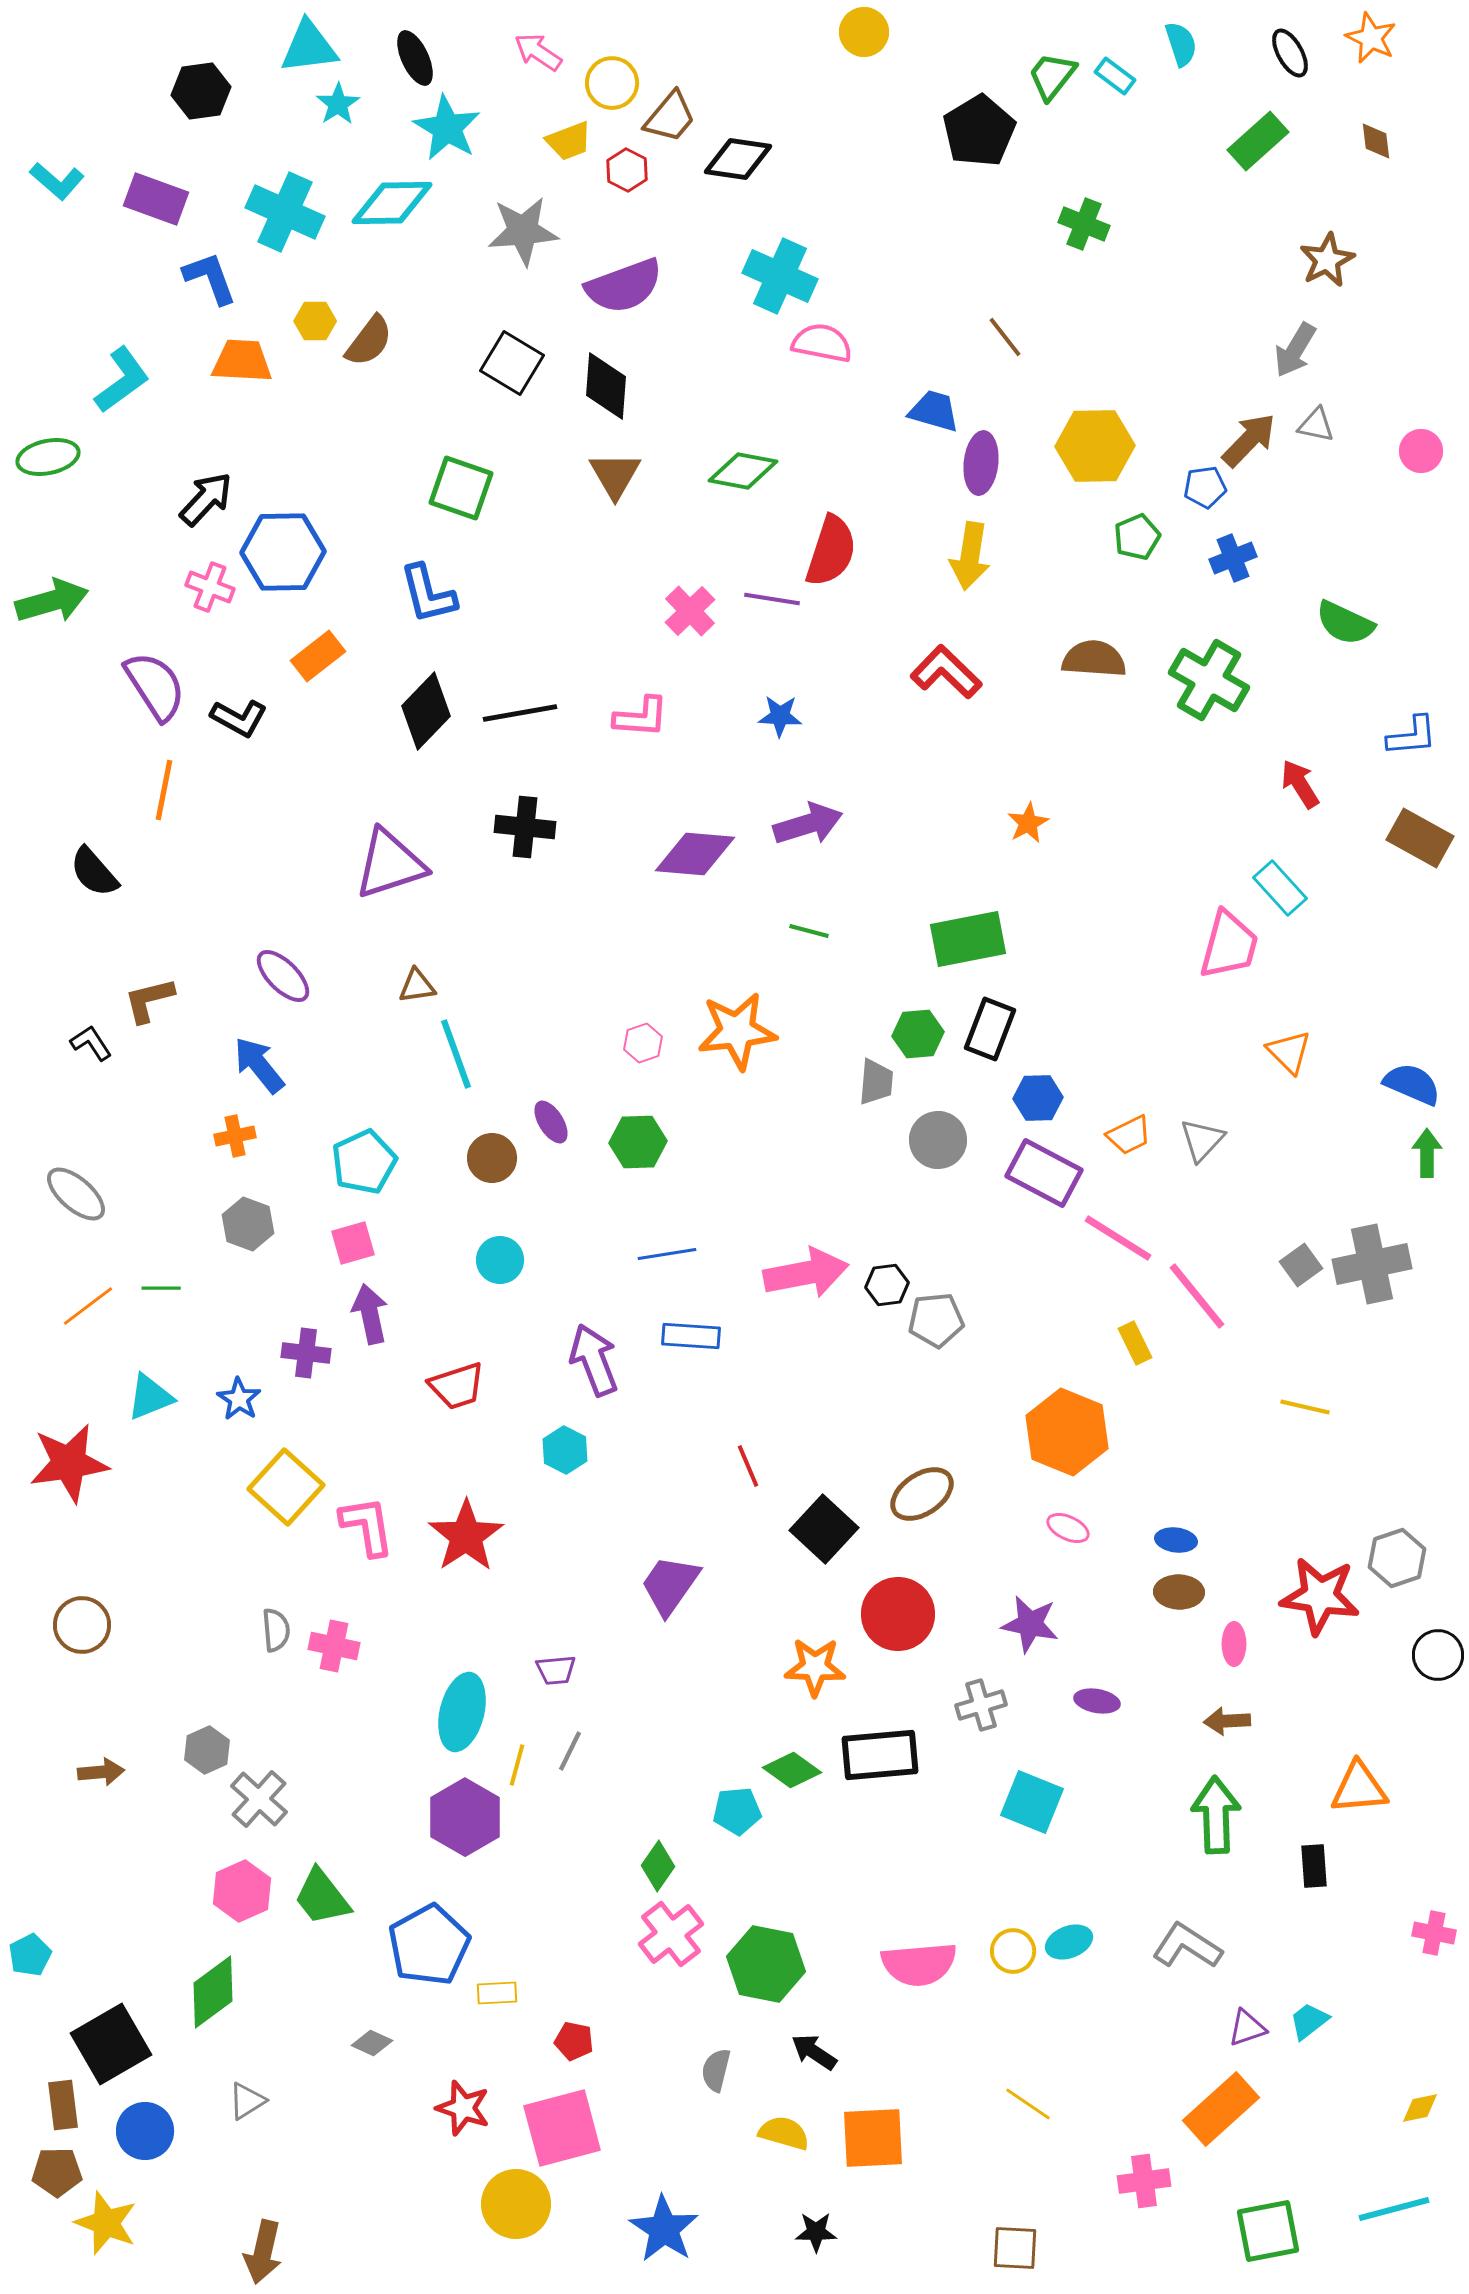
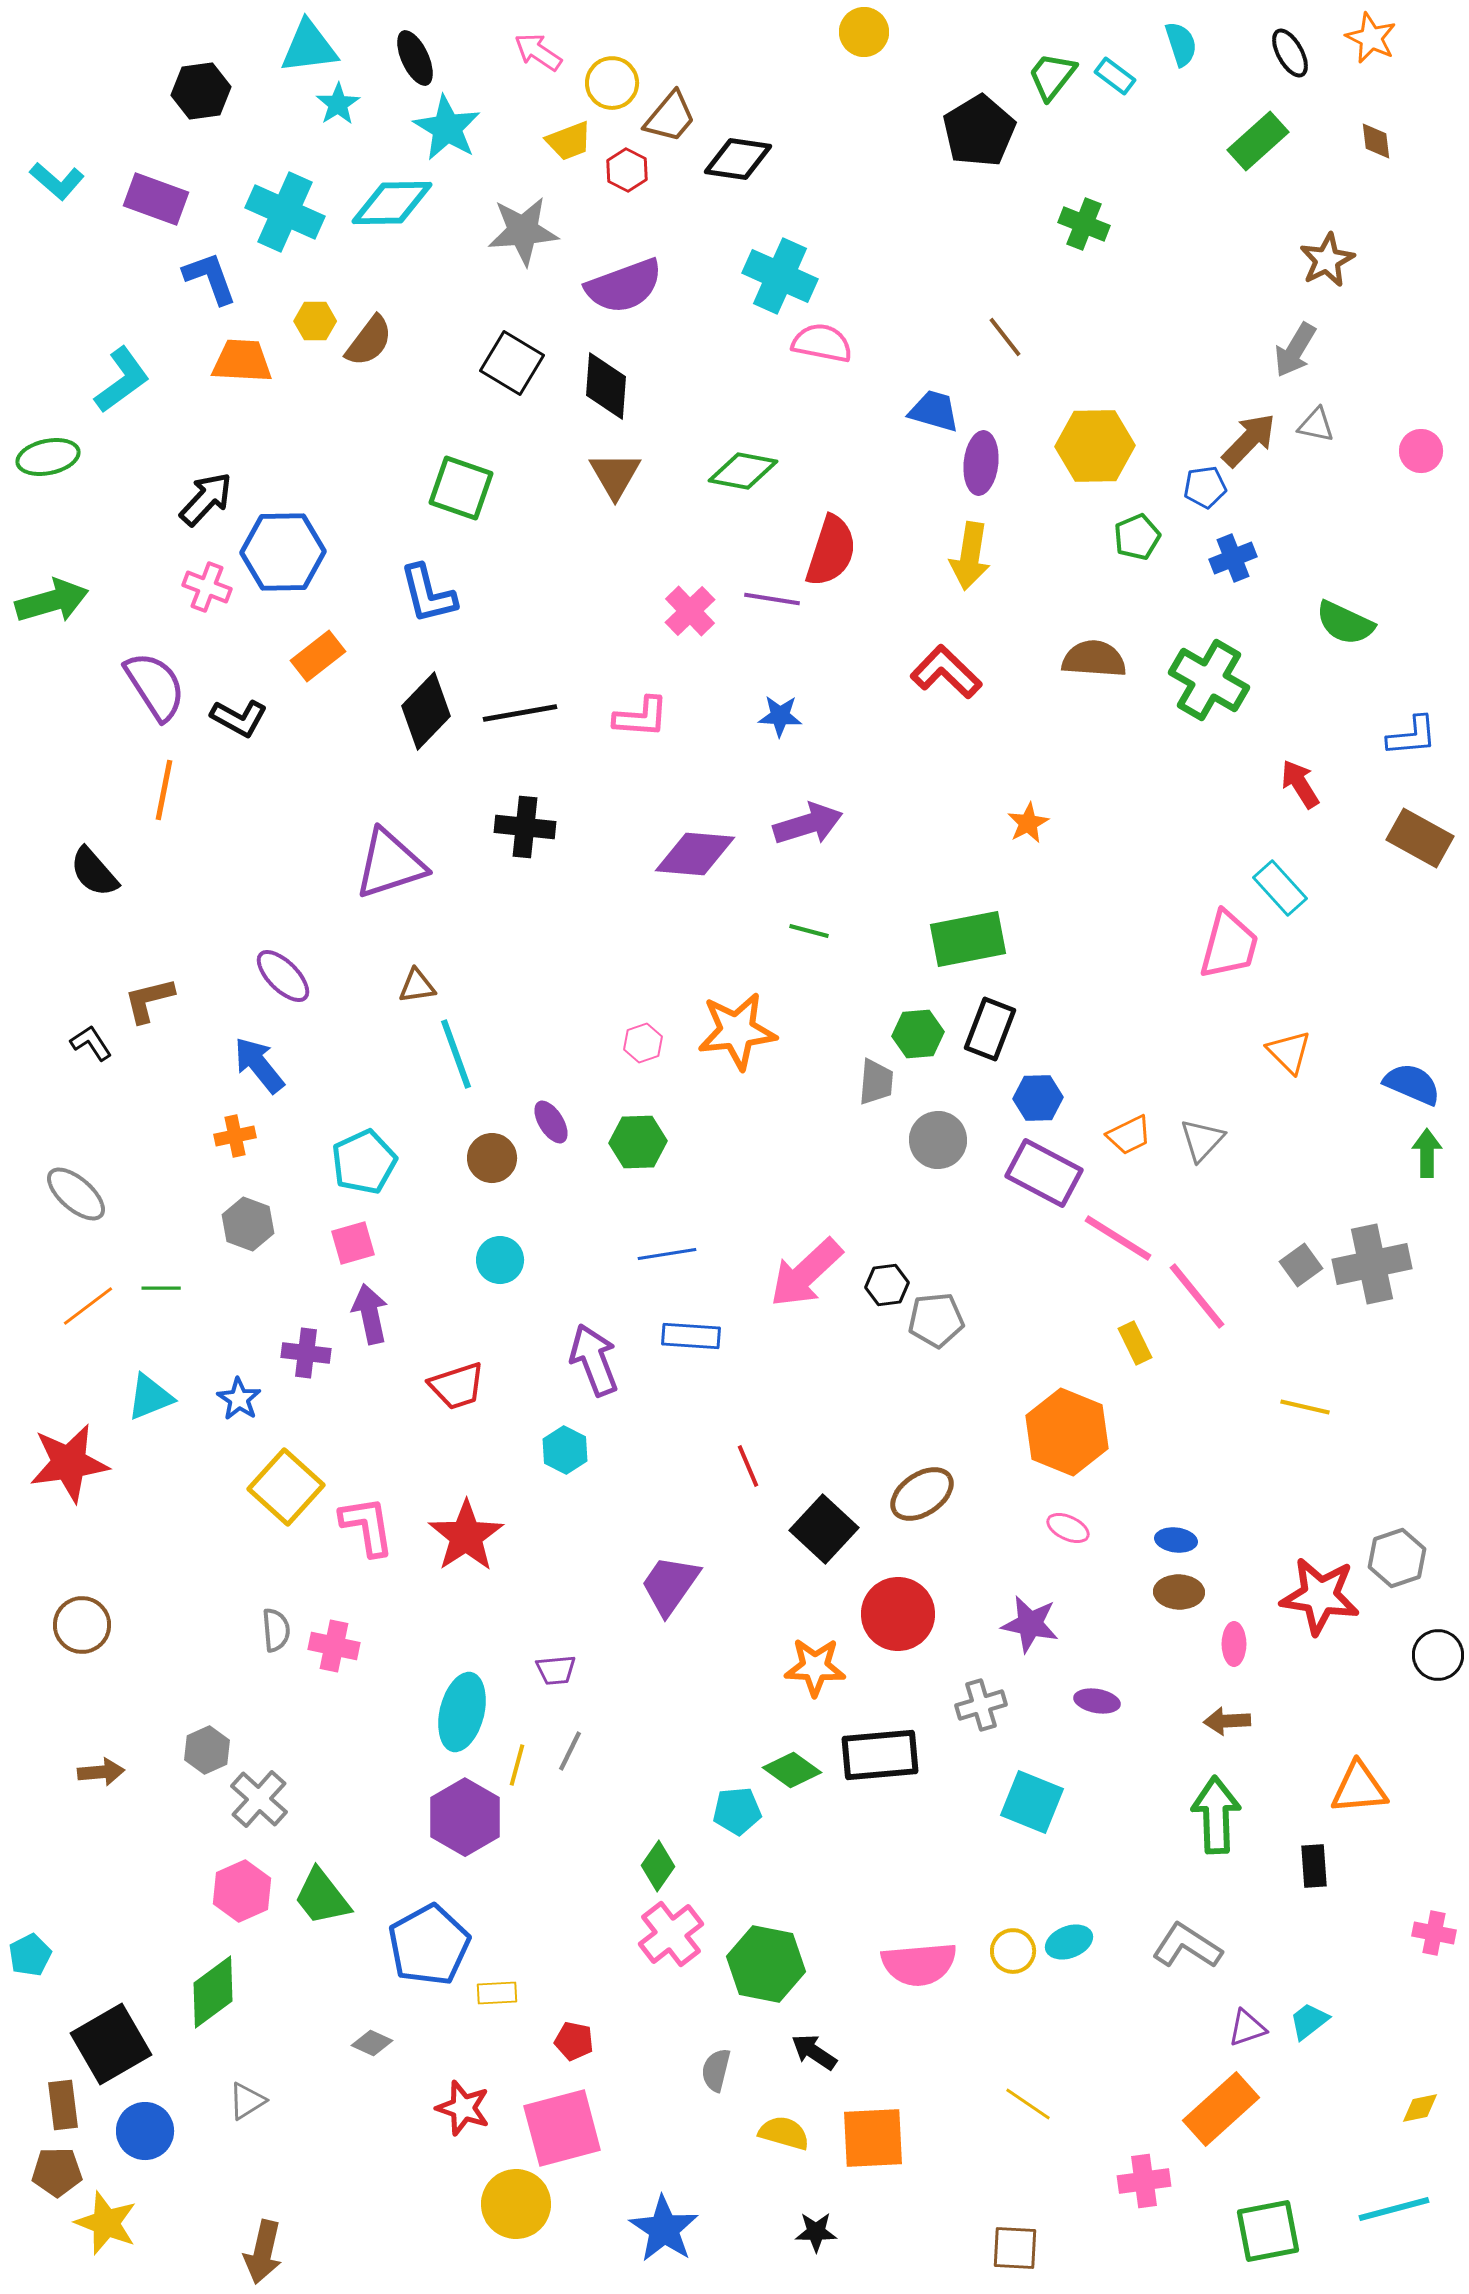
pink cross at (210, 587): moved 3 px left
pink arrow at (806, 1273): rotated 148 degrees clockwise
